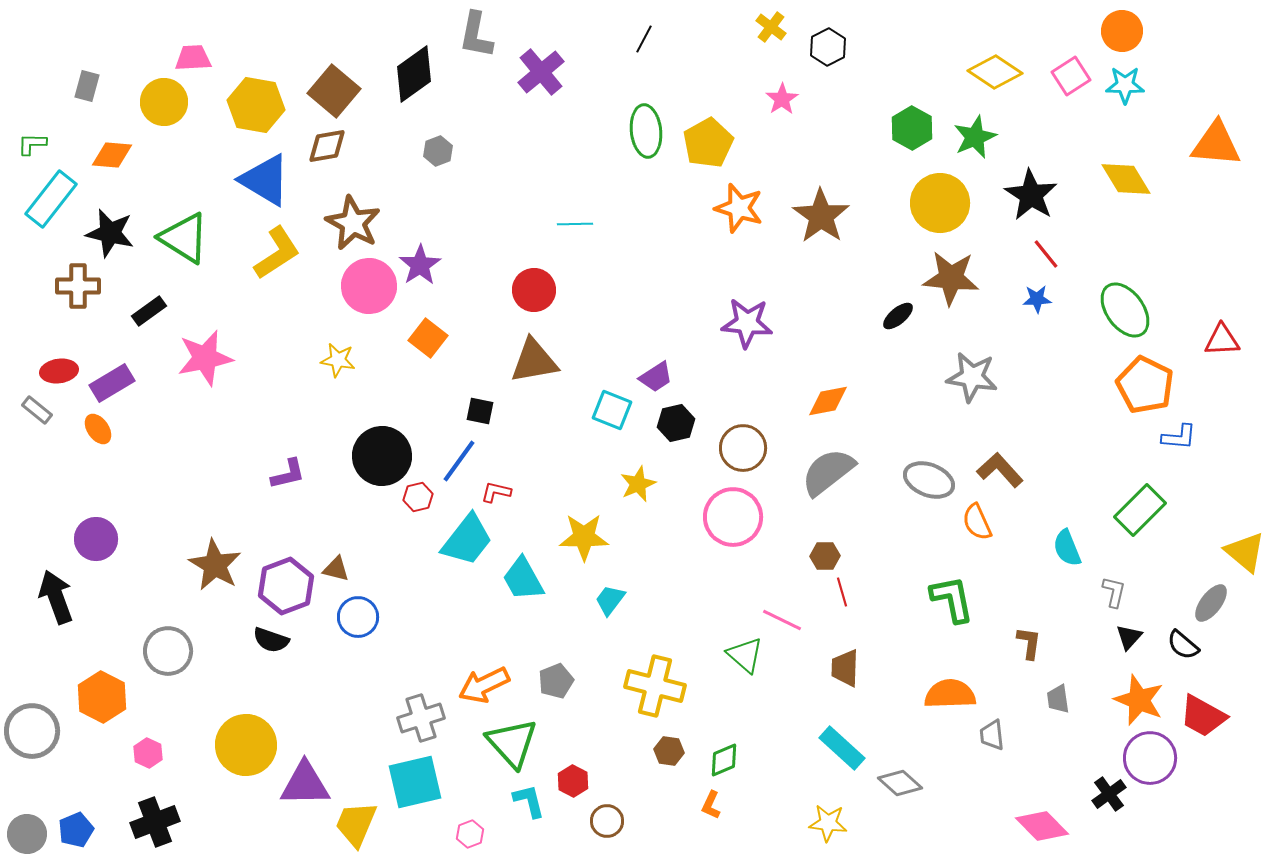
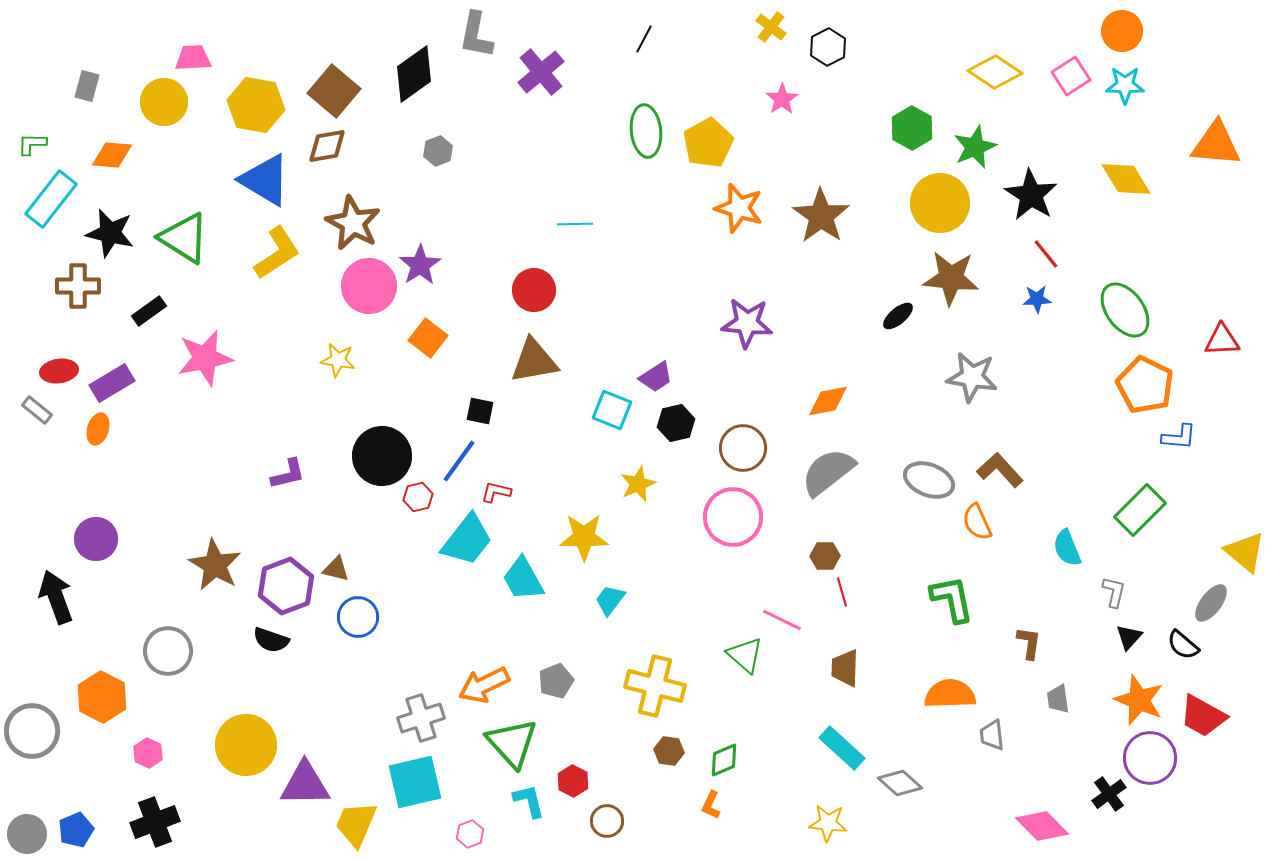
green star at (975, 137): moved 10 px down
orange ellipse at (98, 429): rotated 52 degrees clockwise
